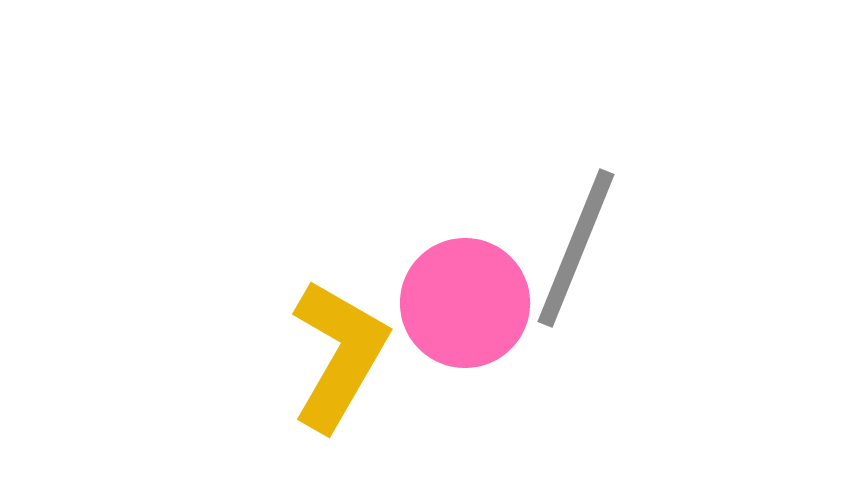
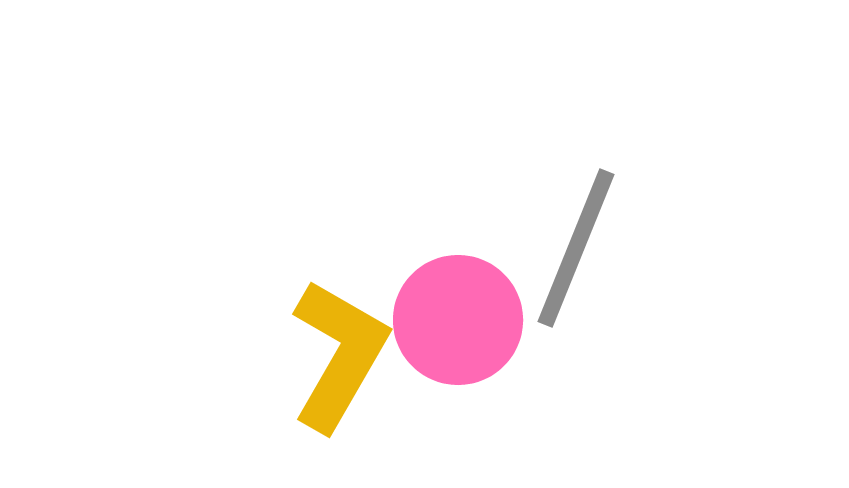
pink circle: moved 7 px left, 17 px down
